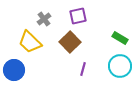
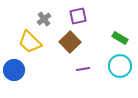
purple line: rotated 64 degrees clockwise
